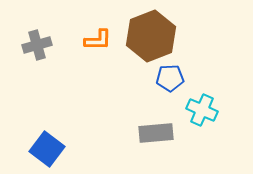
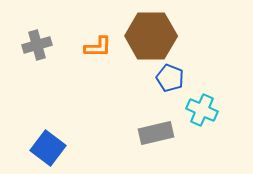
brown hexagon: rotated 21 degrees clockwise
orange L-shape: moved 7 px down
blue pentagon: rotated 24 degrees clockwise
gray rectangle: rotated 8 degrees counterclockwise
blue square: moved 1 px right, 1 px up
